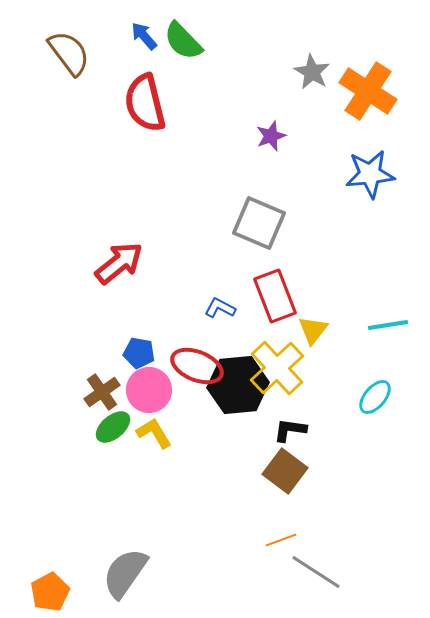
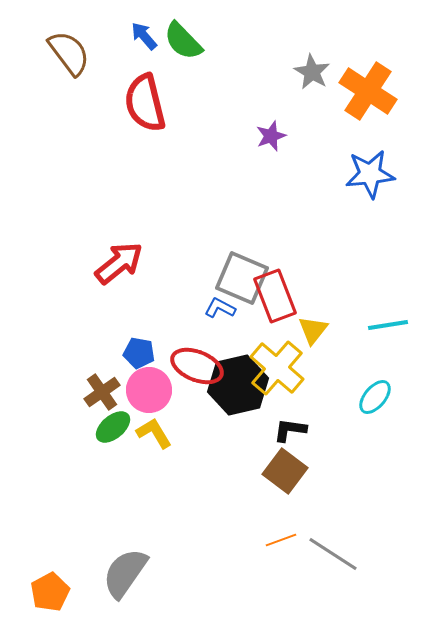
gray square: moved 17 px left, 55 px down
yellow cross: rotated 6 degrees counterclockwise
black hexagon: rotated 8 degrees counterclockwise
gray line: moved 17 px right, 18 px up
